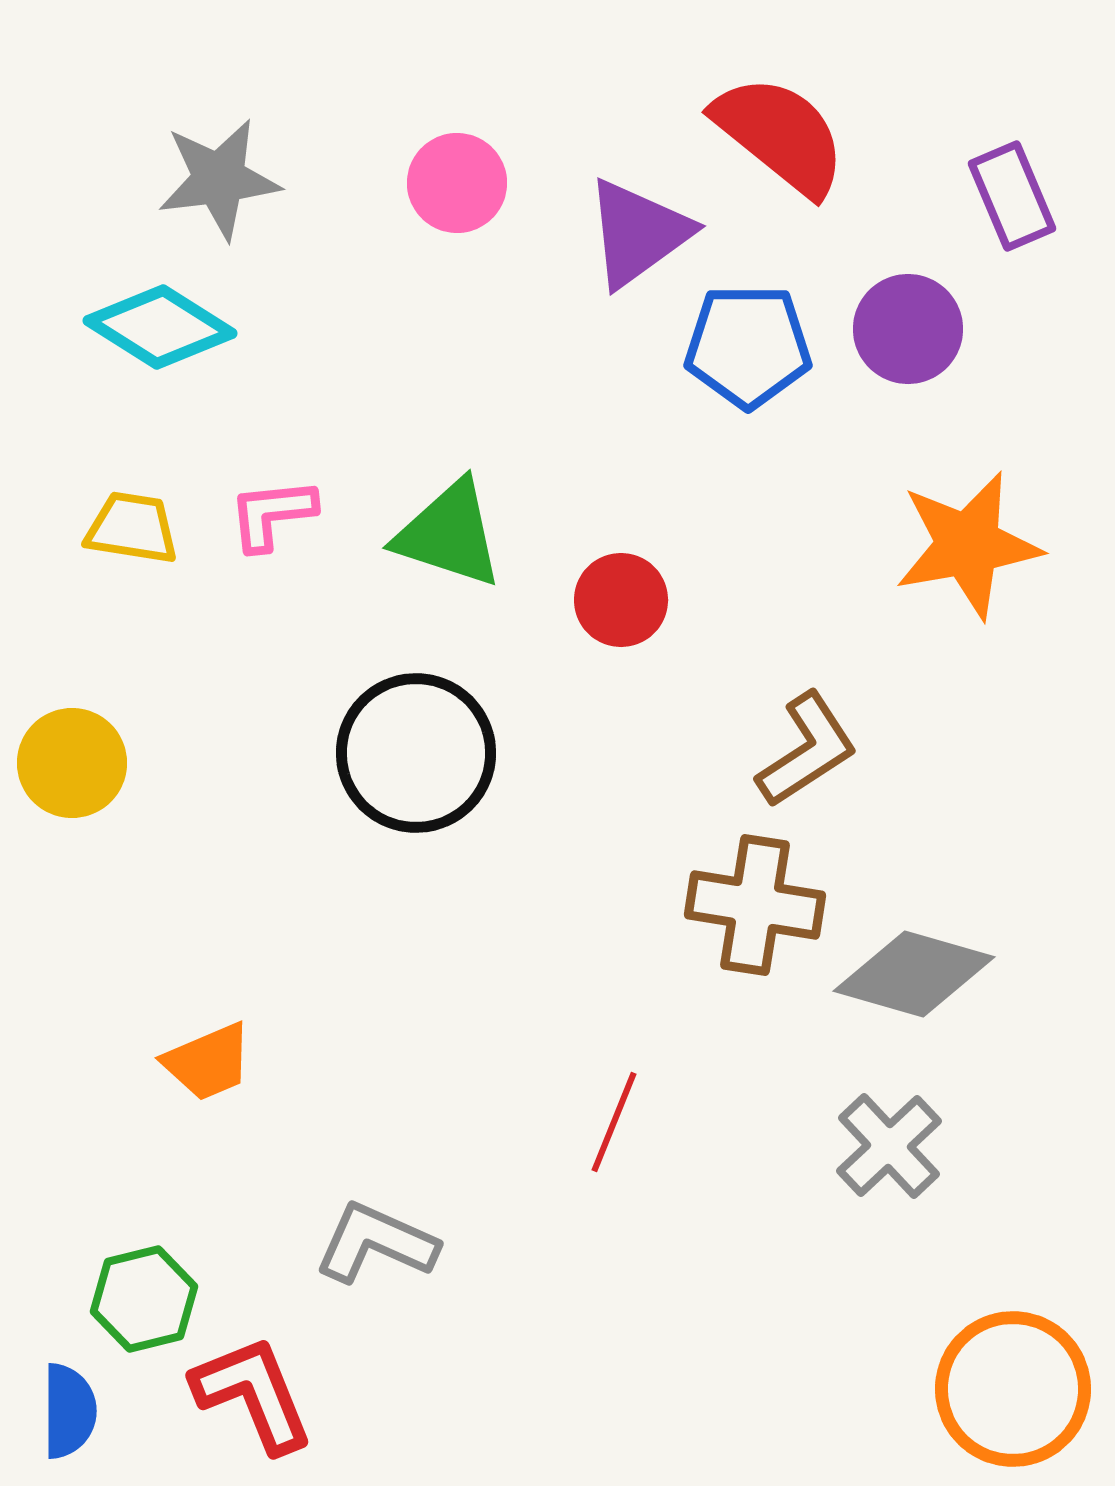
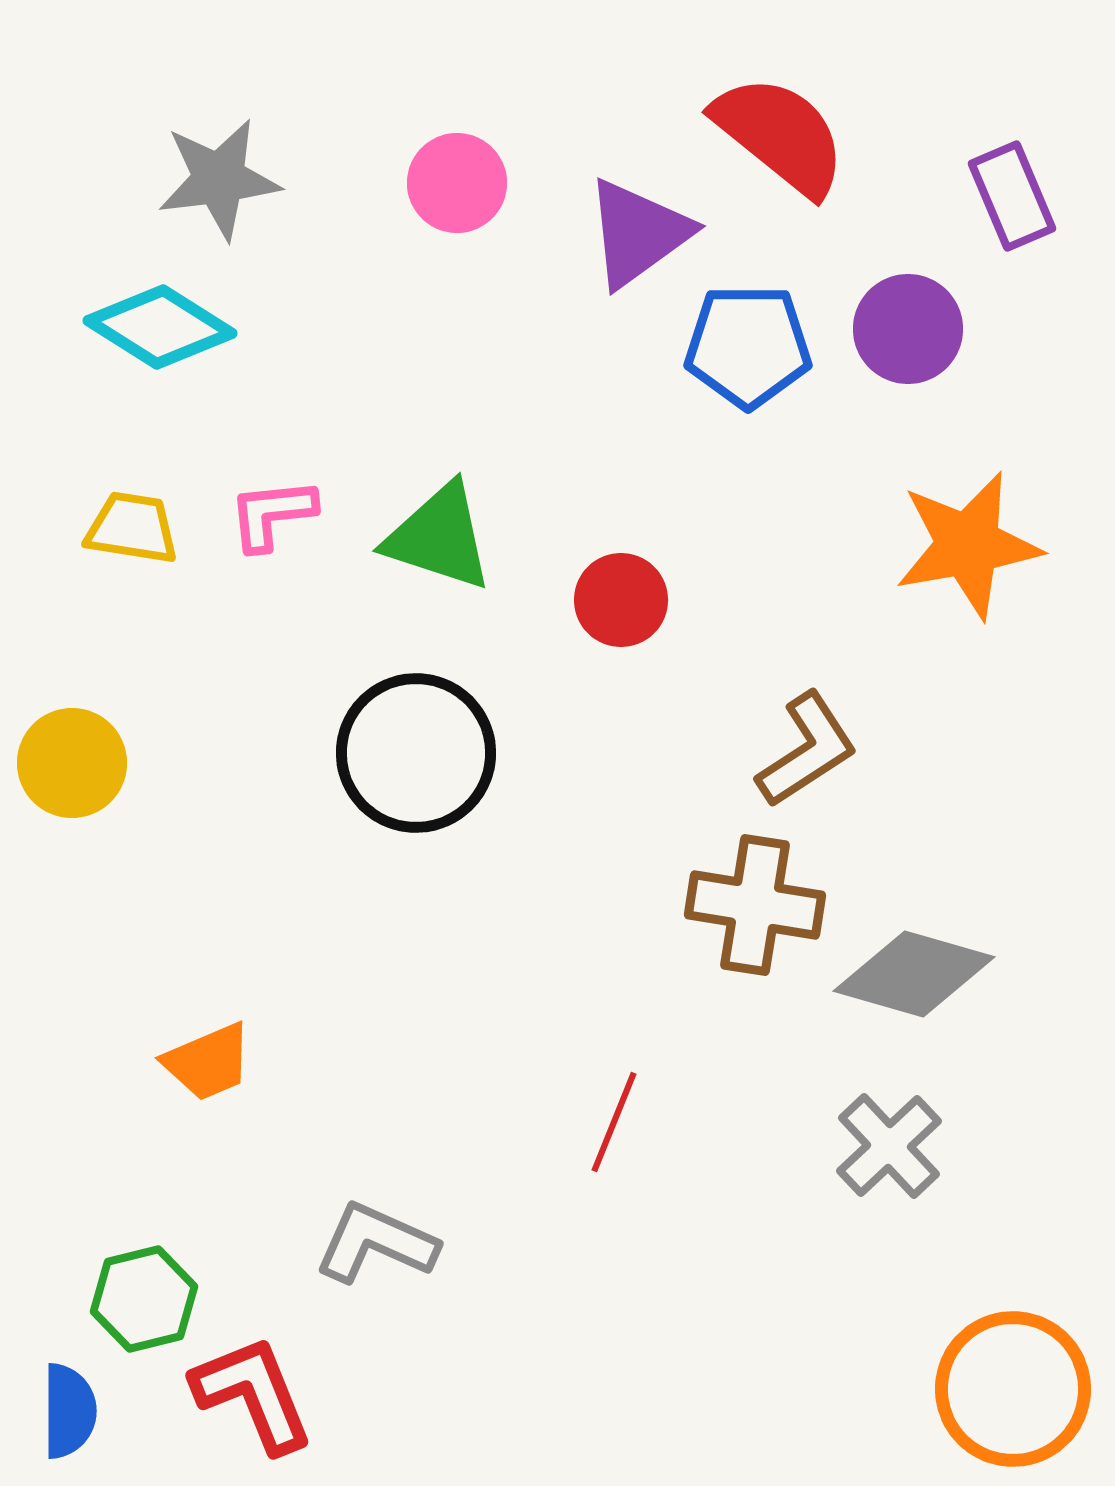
green triangle: moved 10 px left, 3 px down
